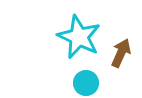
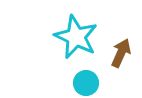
cyan star: moved 3 px left
